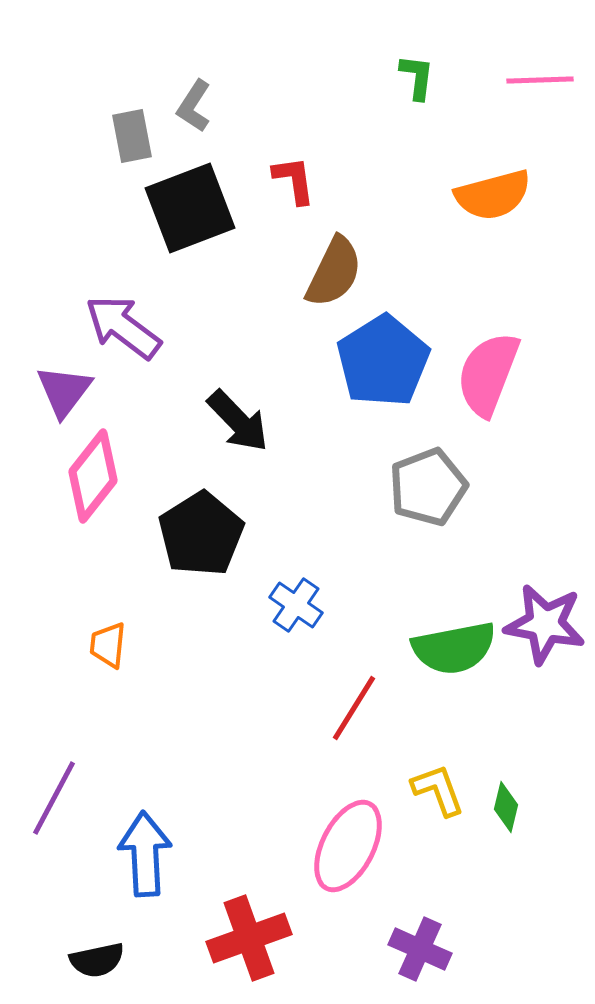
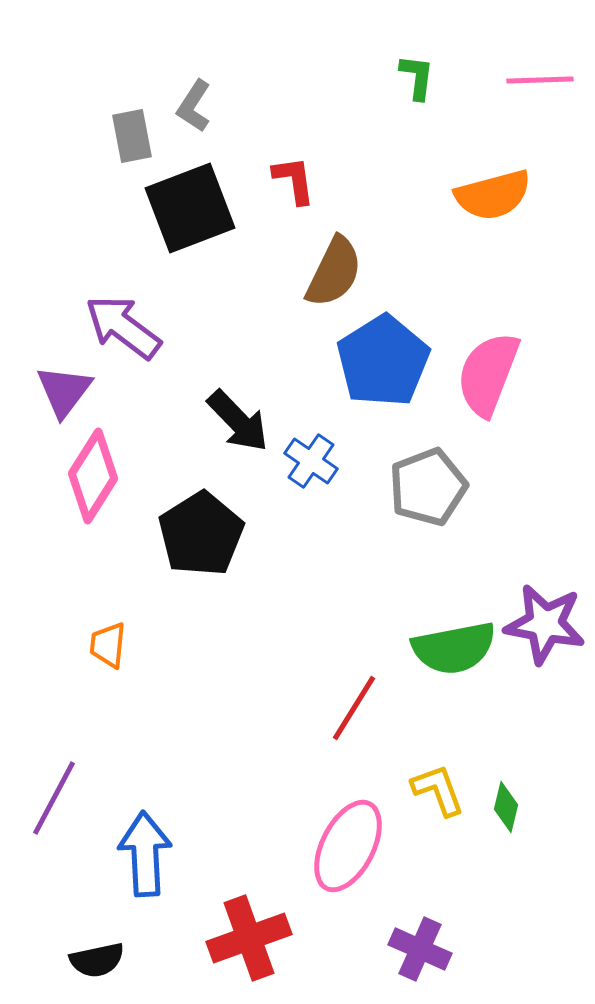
pink diamond: rotated 6 degrees counterclockwise
blue cross: moved 15 px right, 144 px up
